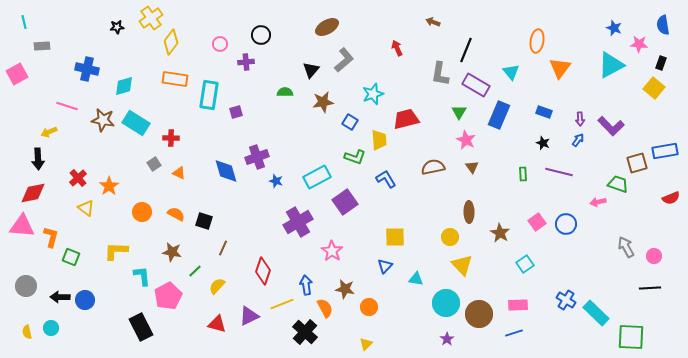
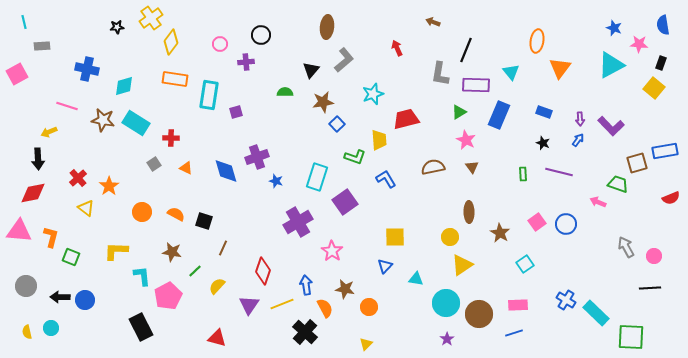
brown ellipse at (327, 27): rotated 55 degrees counterclockwise
purple rectangle at (476, 85): rotated 28 degrees counterclockwise
green triangle at (459, 112): rotated 28 degrees clockwise
blue square at (350, 122): moved 13 px left, 2 px down; rotated 14 degrees clockwise
orange triangle at (179, 173): moved 7 px right, 5 px up
cyan rectangle at (317, 177): rotated 44 degrees counterclockwise
pink arrow at (598, 202): rotated 35 degrees clockwise
pink triangle at (22, 226): moved 3 px left, 5 px down
yellow triangle at (462, 265): rotated 40 degrees clockwise
purple triangle at (249, 316): moved 11 px up; rotated 30 degrees counterclockwise
red triangle at (217, 324): moved 14 px down
